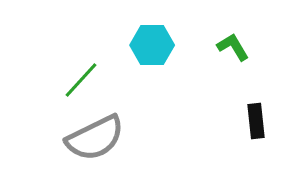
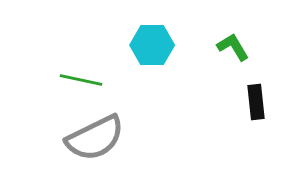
green line: rotated 60 degrees clockwise
black rectangle: moved 19 px up
